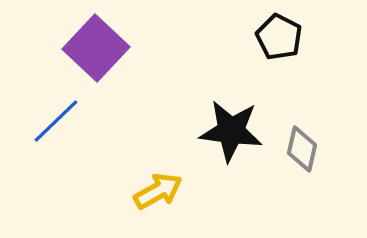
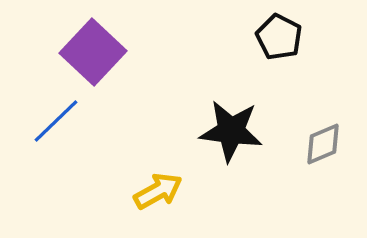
purple square: moved 3 px left, 4 px down
gray diamond: moved 21 px right, 5 px up; rotated 54 degrees clockwise
